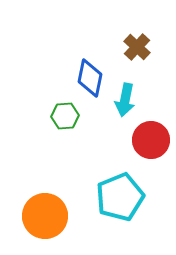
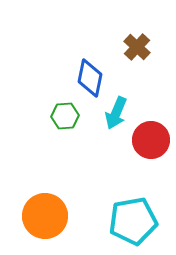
cyan arrow: moved 9 px left, 13 px down; rotated 12 degrees clockwise
cyan pentagon: moved 13 px right, 24 px down; rotated 12 degrees clockwise
